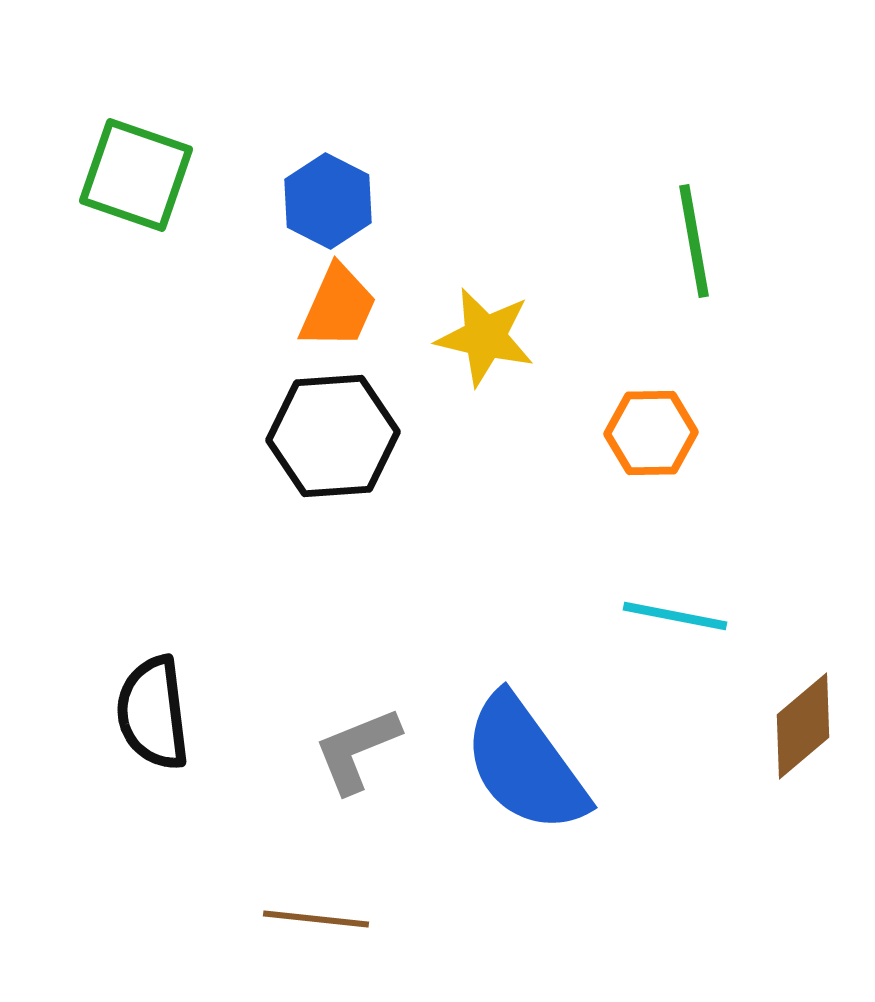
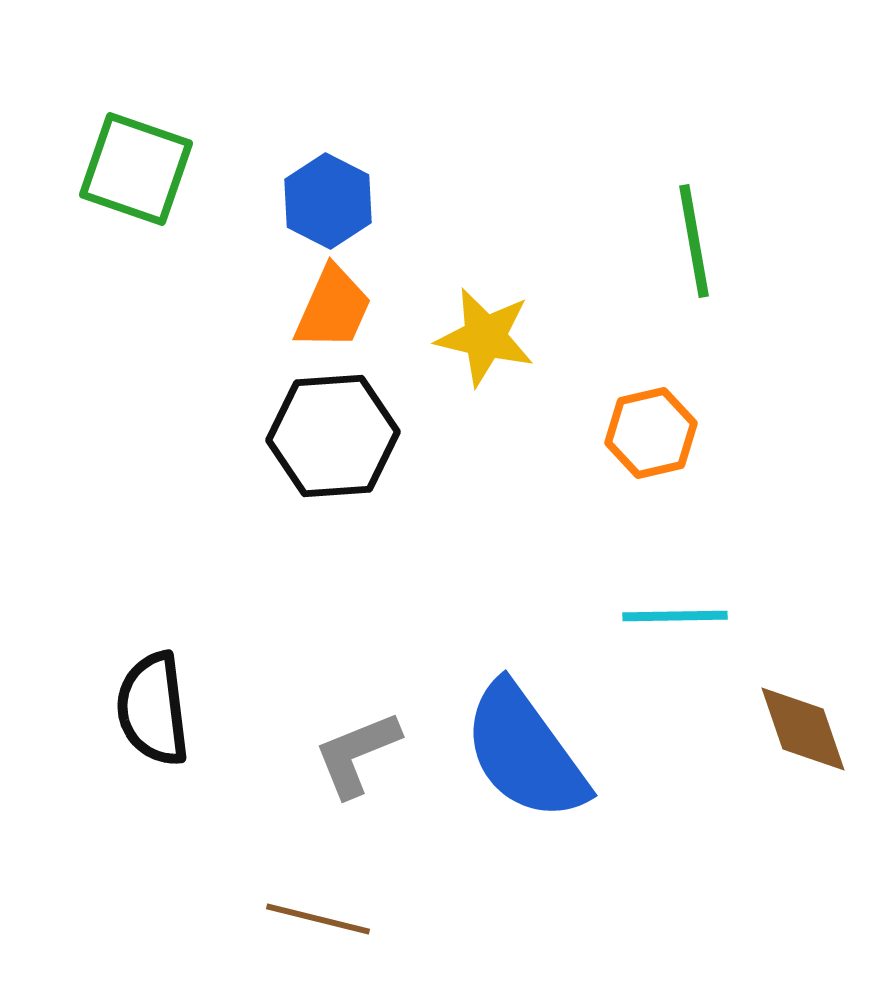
green square: moved 6 px up
orange trapezoid: moved 5 px left, 1 px down
orange hexagon: rotated 12 degrees counterclockwise
cyan line: rotated 12 degrees counterclockwise
black semicircle: moved 4 px up
brown diamond: moved 3 px down; rotated 69 degrees counterclockwise
gray L-shape: moved 4 px down
blue semicircle: moved 12 px up
brown line: moved 2 px right; rotated 8 degrees clockwise
